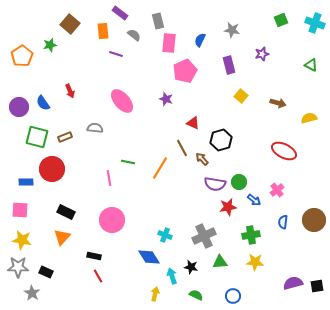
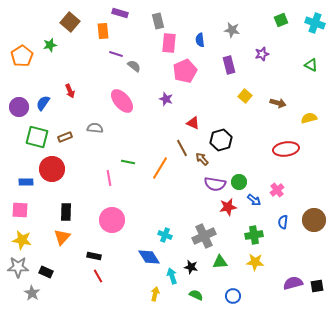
purple rectangle at (120, 13): rotated 21 degrees counterclockwise
brown square at (70, 24): moved 2 px up
gray semicircle at (134, 35): moved 31 px down
blue semicircle at (200, 40): rotated 32 degrees counterclockwise
yellow square at (241, 96): moved 4 px right
blue semicircle at (43, 103): rotated 70 degrees clockwise
red ellipse at (284, 151): moved 2 px right, 2 px up; rotated 35 degrees counterclockwise
black rectangle at (66, 212): rotated 66 degrees clockwise
green cross at (251, 235): moved 3 px right
